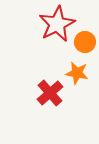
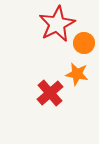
orange circle: moved 1 px left, 1 px down
orange star: moved 1 px down
